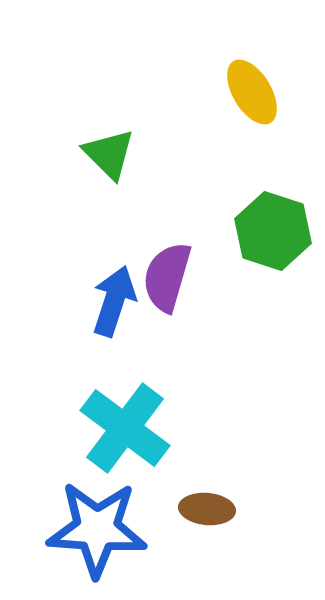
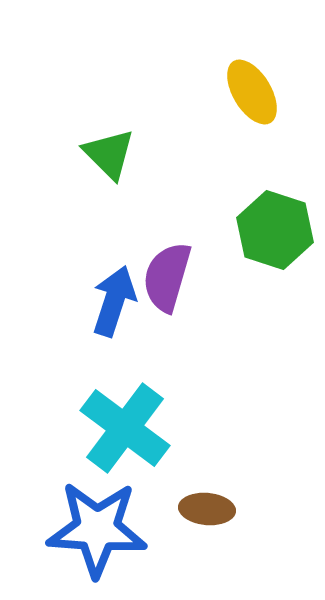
green hexagon: moved 2 px right, 1 px up
